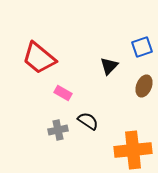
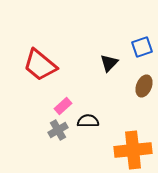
red trapezoid: moved 1 px right, 7 px down
black triangle: moved 3 px up
pink rectangle: moved 13 px down; rotated 72 degrees counterclockwise
black semicircle: rotated 35 degrees counterclockwise
gray cross: rotated 18 degrees counterclockwise
